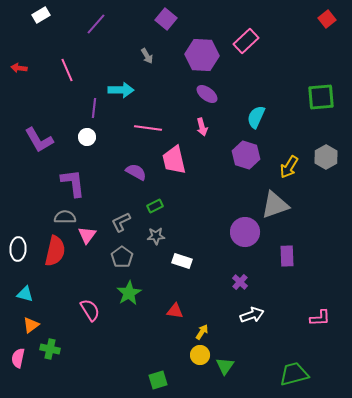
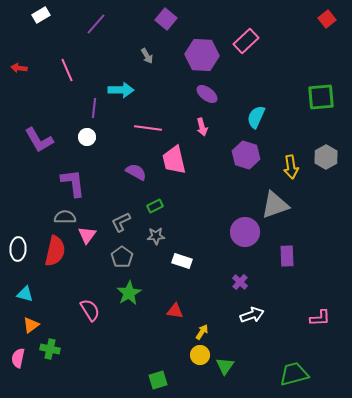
yellow arrow at (289, 167): moved 2 px right; rotated 40 degrees counterclockwise
